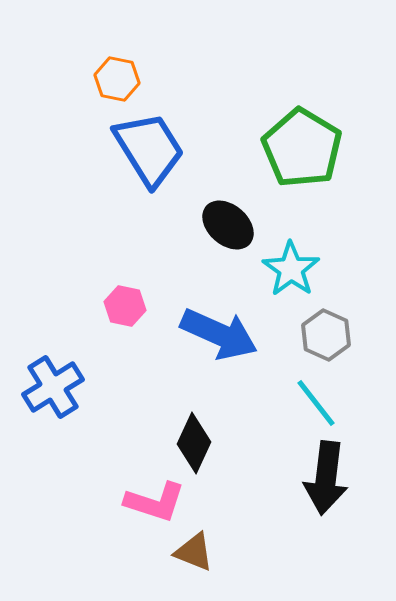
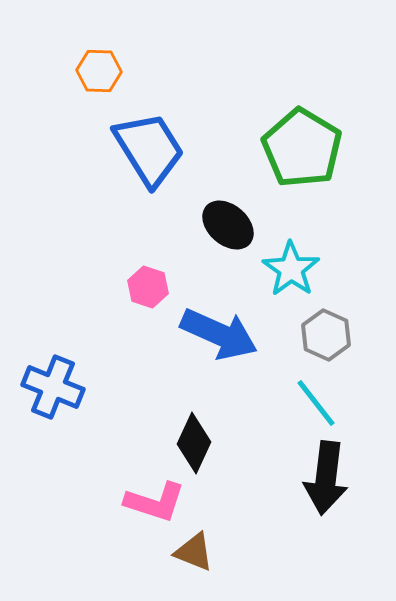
orange hexagon: moved 18 px left, 8 px up; rotated 9 degrees counterclockwise
pink hexagon: moved 23 px right, 19 px up; rotated 6 degrees clockwise
blue cross: rotated 36 degrees counterclockwise
